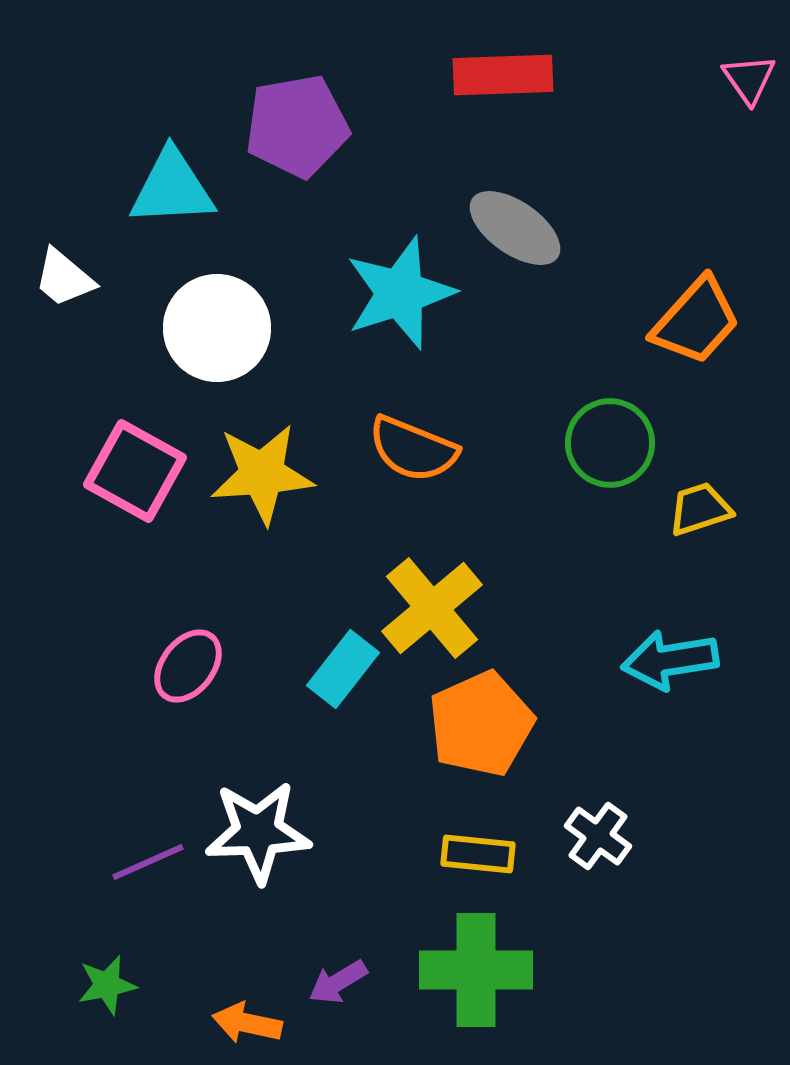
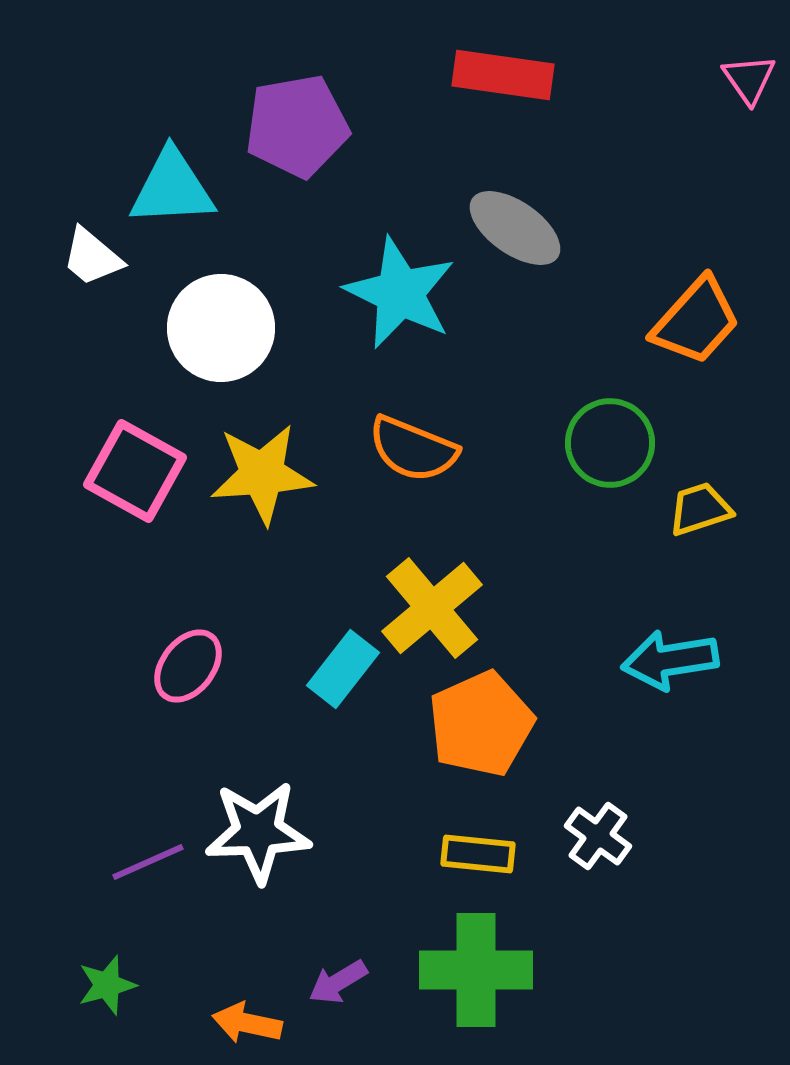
red rectangle: rotated 10 degrees clockwise
white trapezoid: moved 28 px right, 21 px up
cyan star: rotated 28 degrees counterclockwise
white circle: moved 4 px right
green star: rotated 4 degrees counterclockwise
